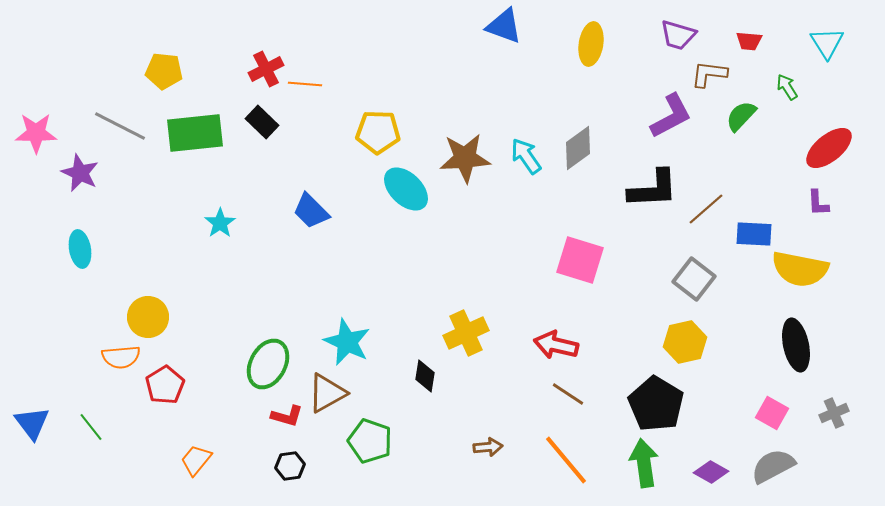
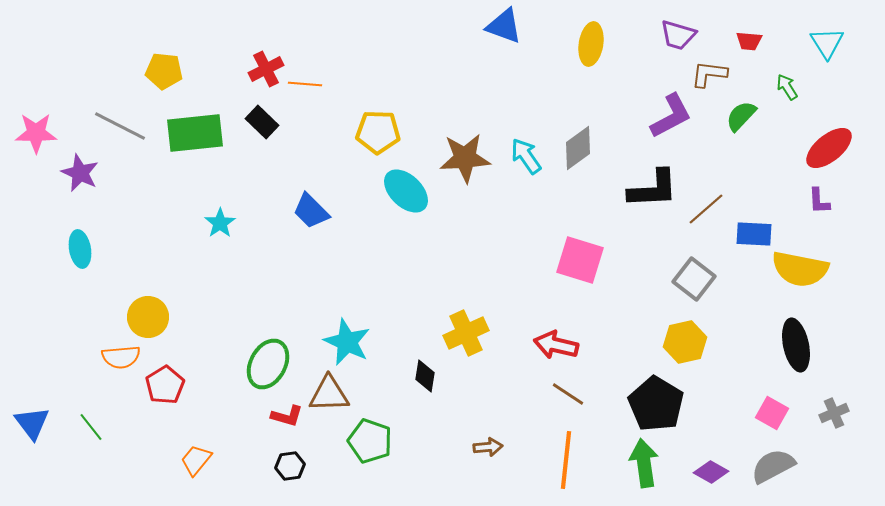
cyan ellipse at (406, 189): moved 2 px down
purple L-shape at (818, 203): moved 1 px right, 2 px up
brown triangle at (327, 393): moved 2 px right, 1 px down; rotated 27 degrees clockwise
orange line at (566, 460): rotated 46 degrees clockwise
